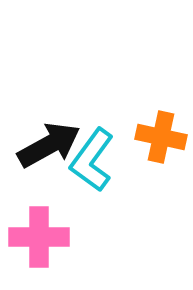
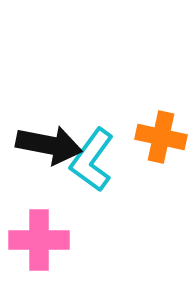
black arrow: rotated 40 degrees clockwise
pink cross: moved 3 px down
